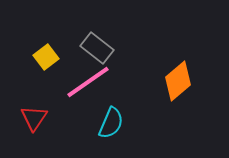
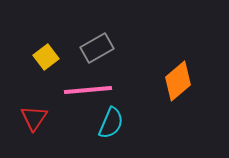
gray rectangle: rotated 68 degrees counterclockwise
pink line: moved 8 px down; rotated 30 degrees clockwise
